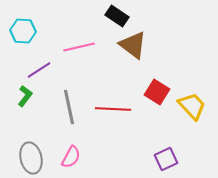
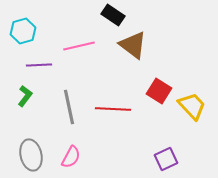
black rectangle: moved 4 px left, 1 px up
cyan hexagon: rotated 20 degrees counterclockwise
pink line: moved 1 px up
purple line: moved 5 px up; rotated 30 degrees clockwise
red square: moved 2 px right, 1 px up
gray ellipse: moved 3 px up
